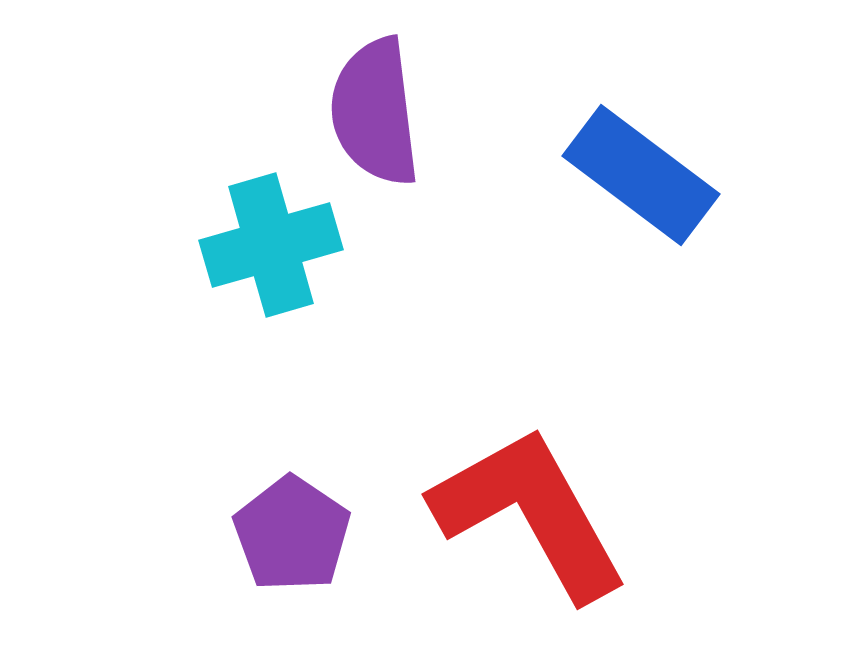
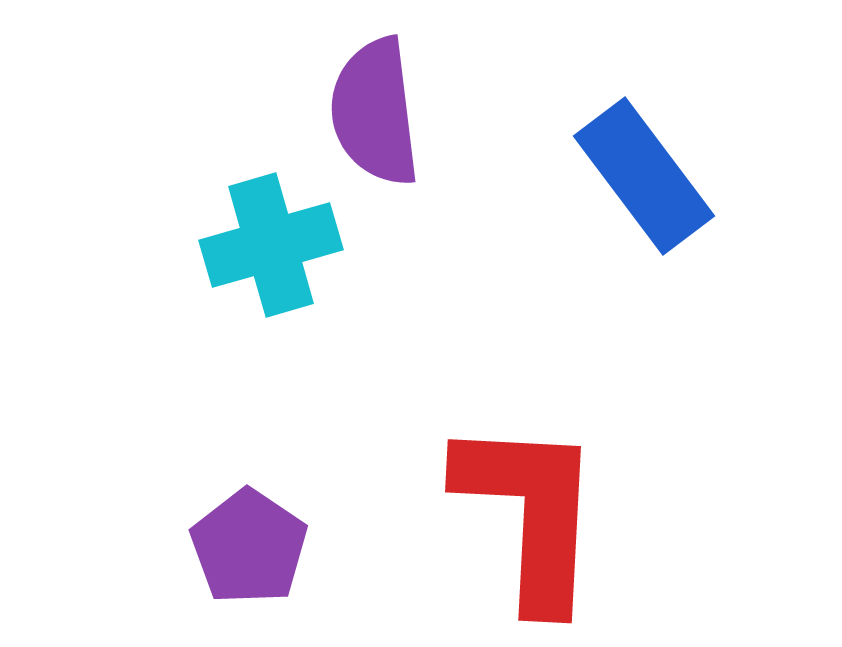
blue rectangle: moved 3 px right, 1 px down; rotated 16 degrees clockwise
red L-shape: rotated 32 degrees clockwise
purple pentagon: moved 43 px left, 13 px down
